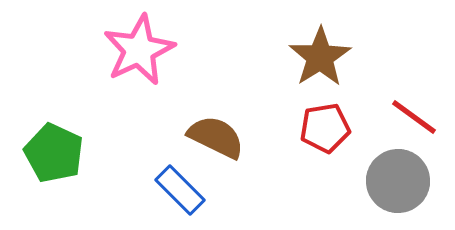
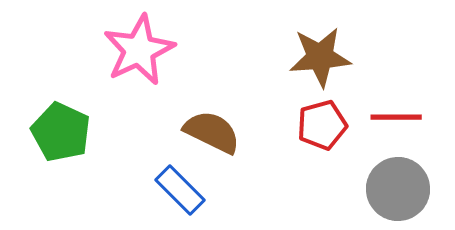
brown star: rotated 28 degrees clockwise
red line: moved 18 px left; rotated 36 degrees counterclockwise
red pentagon: moved 3 px left, 3 px up; rotated 6 degrees counterclockwise
brown semicircle: moved 4 px left, 5 px up
green pentagon: moved 7 px right, 21 px up
gray circle: moved 8 px down
